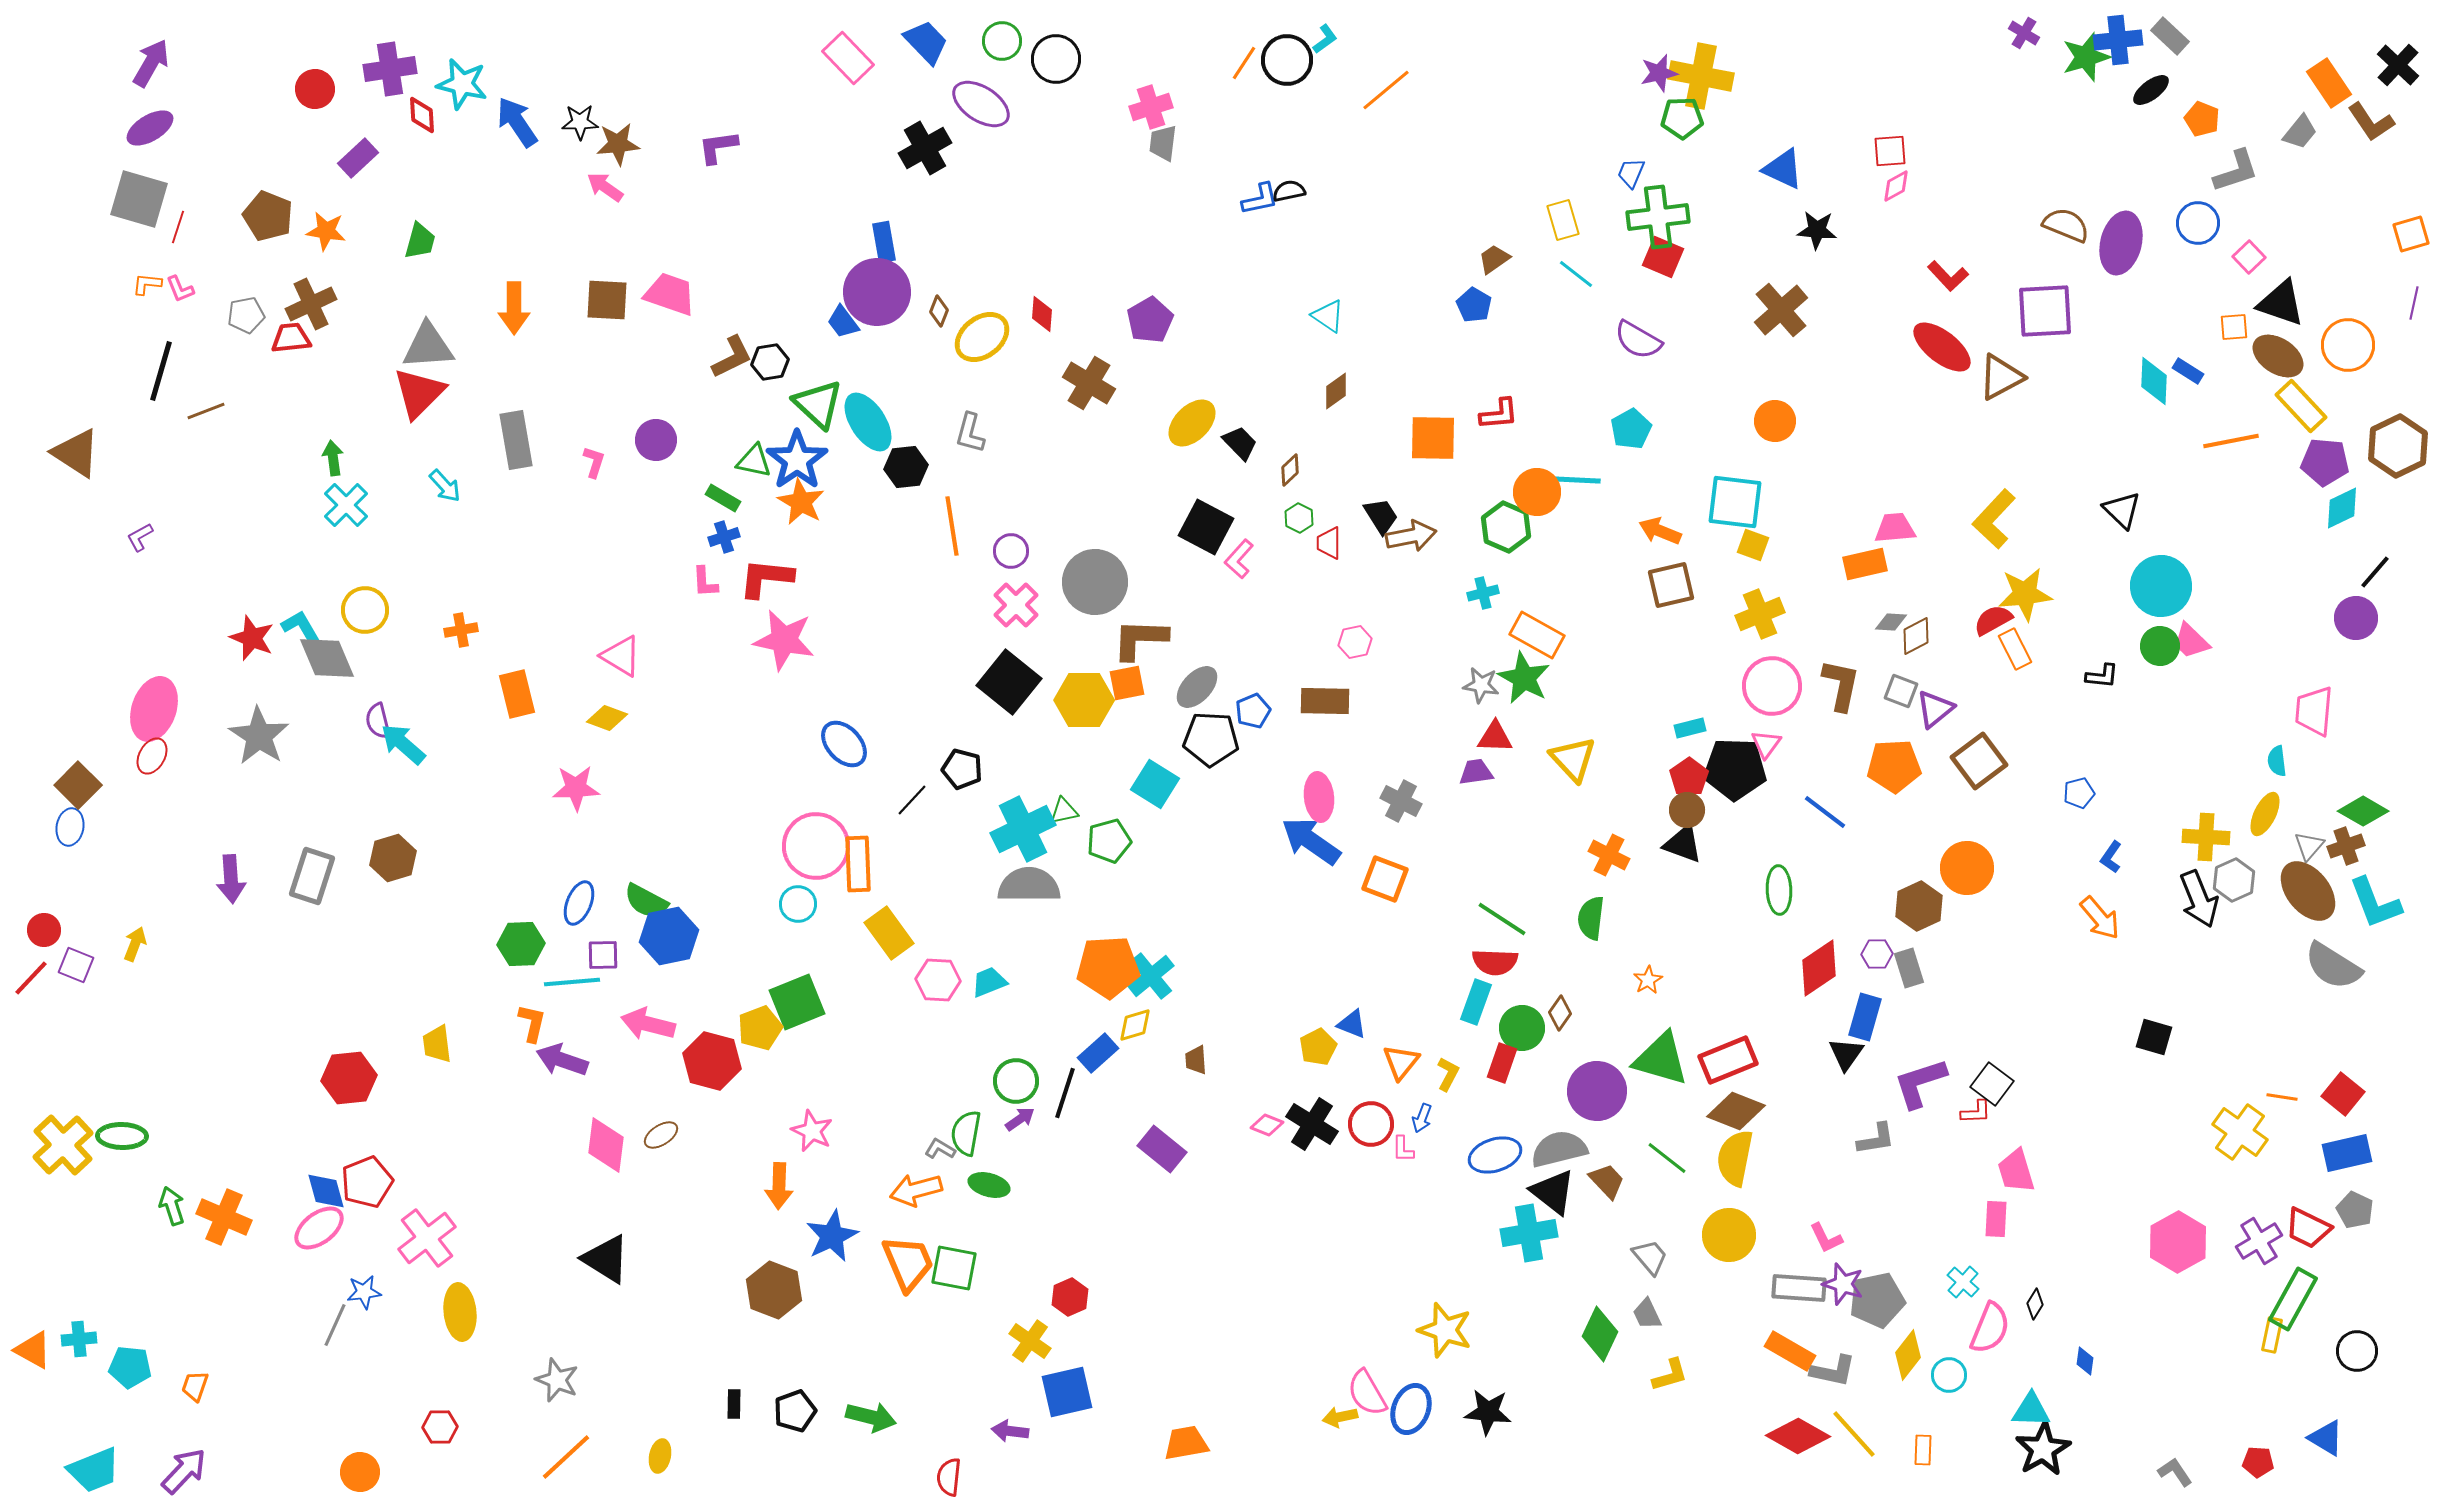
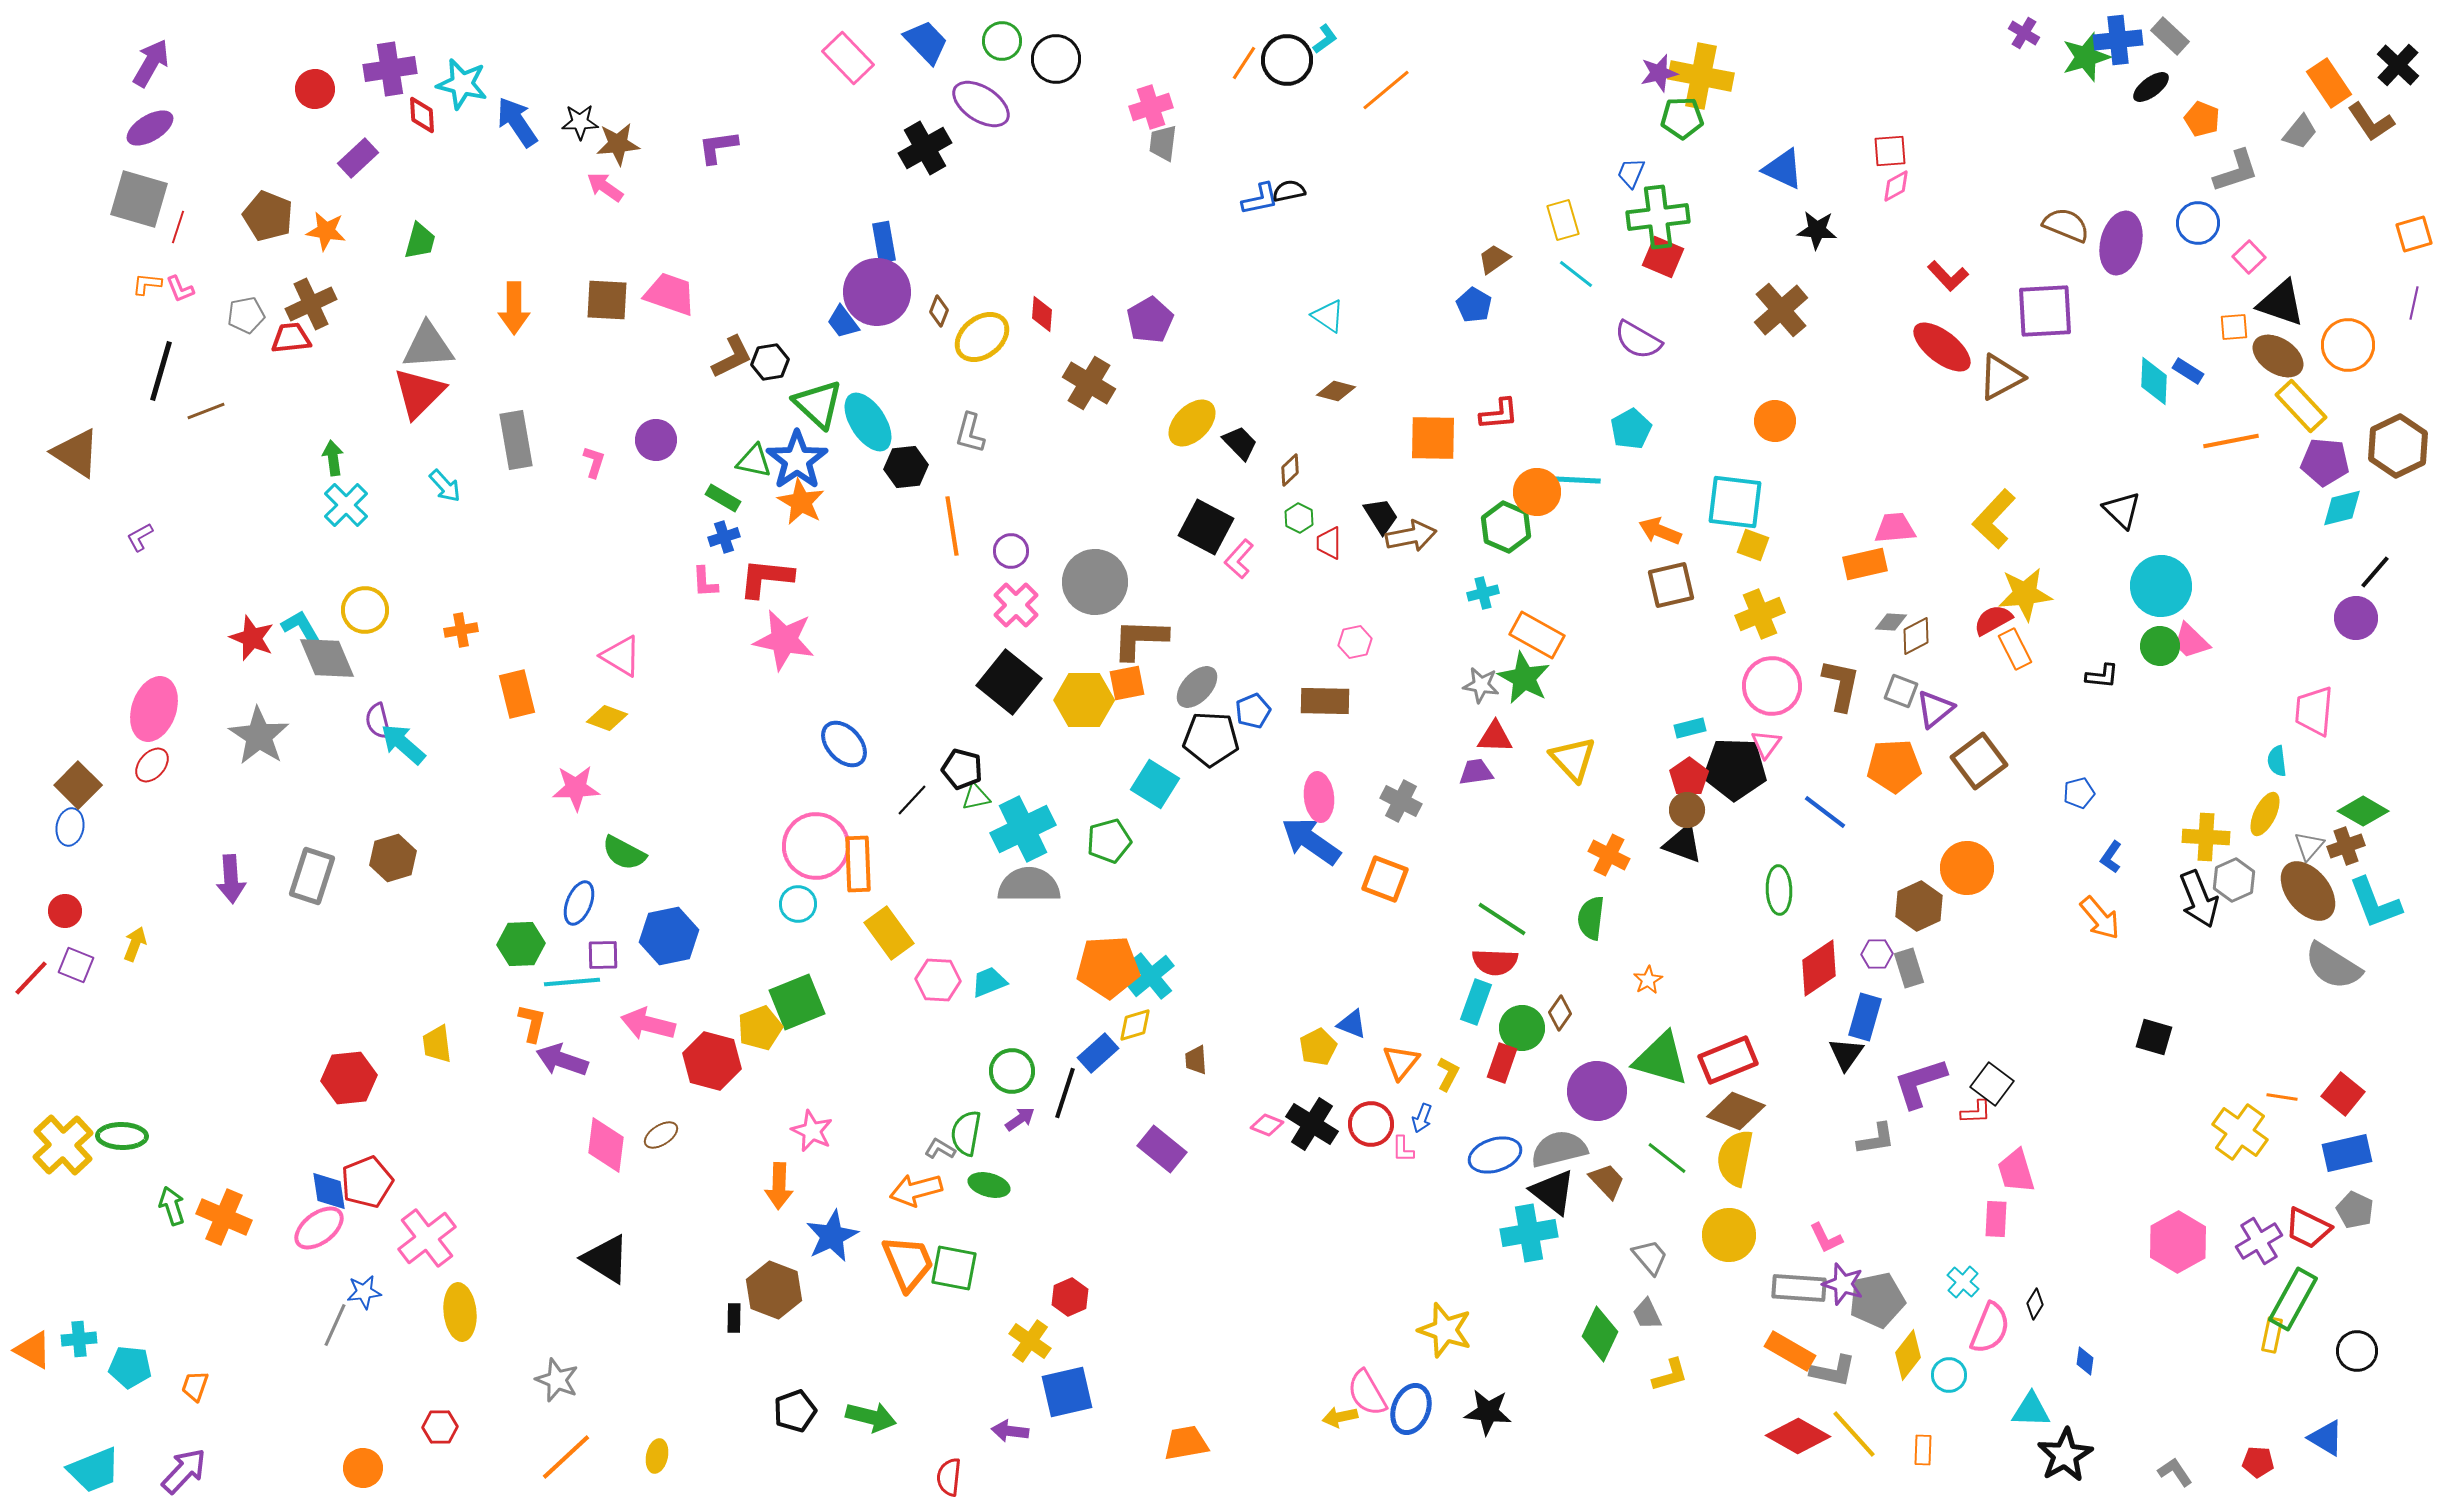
black ellipse at (2151, 90): moved 3 px up
orange square at (2411, 234): moved 3 px right
brown diamond at (1336, 391): rotated 51 degrees clockwise
cyan diamond at (2342, 508): rotated 12 degrees clockwise
red ellipse at (152, 756): moved 9 px down; rotated 12 degrees clockwise
green triangle at (1064, 811): moved 88 px left, 14 px up
green semicircle at (646, 901): moved 22 px left, 48 px up
red circle at (44, 930): moved 21 px right, 19 px up
green circle at (1016, 1081): moved 4 px left, 10 px up
blue diamond at (326, 1191): moved 3 px right; rotated 6 degrees clockwise
black rectangle at (734, 1404): moved 86 px up
black star at (2043, 1449): moved 22 px right, 6 px down
yellow ellipse at (660, 1456): moved 3 px left
orange circle at (360, 1472): moved 3 px right, 4 px up
